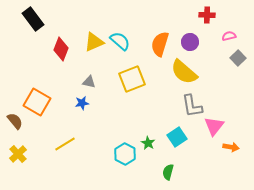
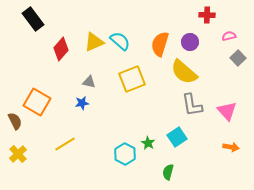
red diamond: rotated 20 degrees clockwise
gray L-shape: moved 1 px up
brown semicircle: rotated 12 degrees clockwise
pink triangle: moved 13 px right, 15 px up; rotated 20 degrees counterclockwise
